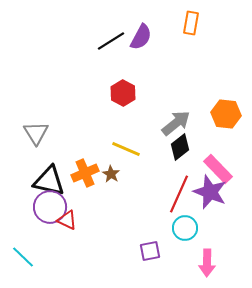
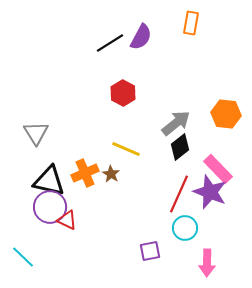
black line: moved 1 px left, 2 px down
